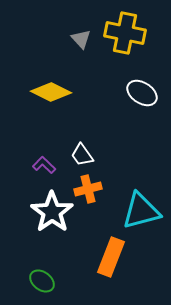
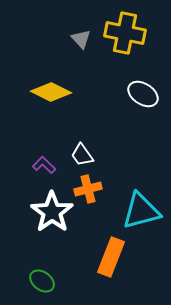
white ellipse: moved 1 px right, 1 px down
